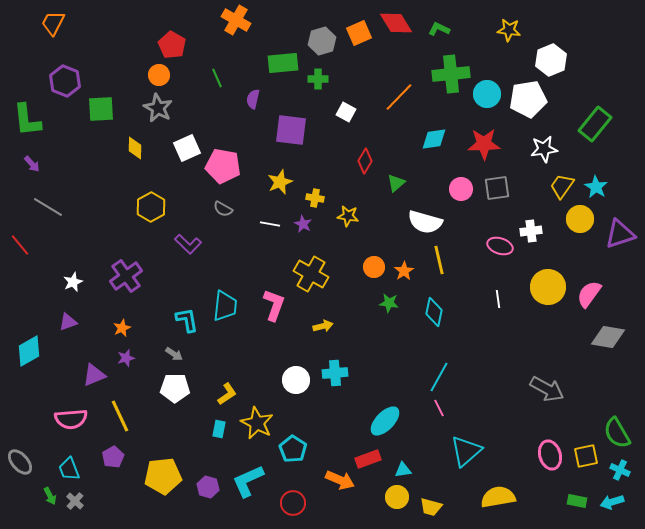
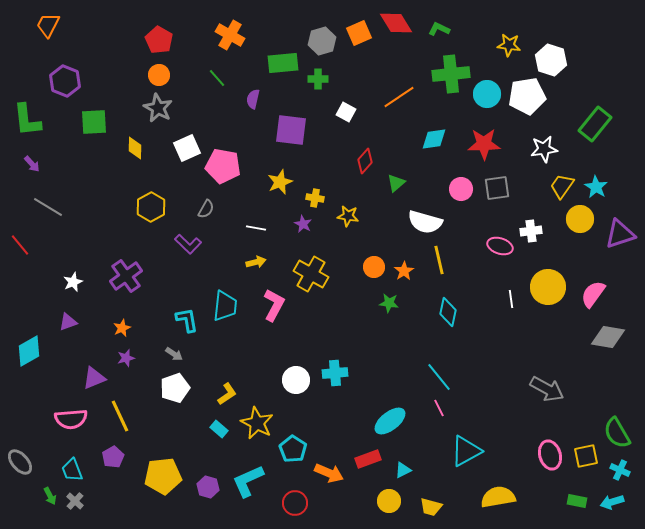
orange cross at (236, 20): moved 6 px left, 15 px down
orange trapezoid at (53, 23): moved 5 px left, 2 px down
yellow star at (509, 30): moved 15 px down
red pentagon at (172, 45): moved 13 px left, 5 px up
white hexagon at (551, 60): rotated 20 degrees counterclockwise
green line at (217, 78): rotated 18 degrees counterclockwise
orange line at (399, 97): rotated 12 degrees clockwise
white pentagon at (528, 99): moved 1 px left, 3 px up
green square at (101, 109): moved 7 px left, 13 px down
red diamond at (365, 161): rotated 10 degrees clockwise
gray semicircle at (223, 209): moved 17 px left; rotated 90 degrees counterclockwise
white line at (270, 224): moved 14 px left, 4 px down
pink semicircle at (589, 294): moved 4 px right
white line at (498, 299): moved 13 px right
pink L-shape at (274, 305): rotated 8 degrees clockwise
cyan diamond at (434, 312): moved 14 px right
yellow arrow at (323, 326): moved 67 px left, 64 px up
purple triangle at (94, 375): moved 3 px down
cyan line at (439, 377): rotated 68 degrees counterclockwise
white pentagon at (175, 388): rotated 20 degrees counterclockwise
cyan ellipse at (385, 421): moved 5 px right; rotated 8 degrees clockwise
cyan rectangle at (219, 429): rotated 60 degrees counterclockwise
cyan triangle at (466, 451): rotated 12 degrees clockwise
cyan trapezoid at (69, 469): moved 3 px right, 1 px down
cyan triangle at (403, 470): rotated 18 degrees counterclockwise
orange arrow at (340, 480): moved 11 px left, 7 px up
yellow circle at (397, 497): moved 8 px left, 4 px down
red circle at (293, 503): moved 2 px right
